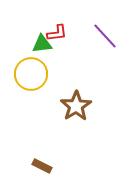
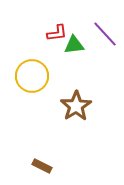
purple line: moved 2 px up
green triangle: moved 32 px right, 1 px down
yellow circle: moved 1 px right, 2 px down
